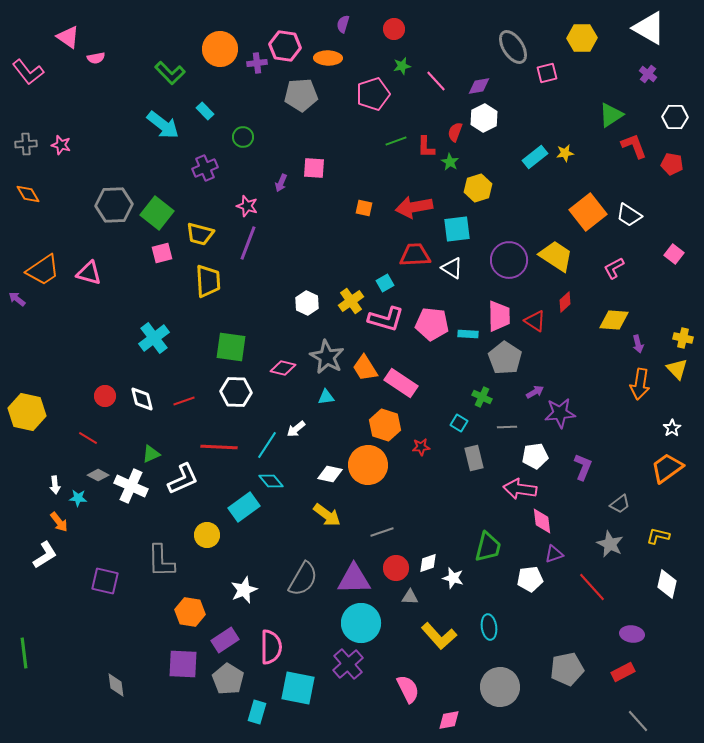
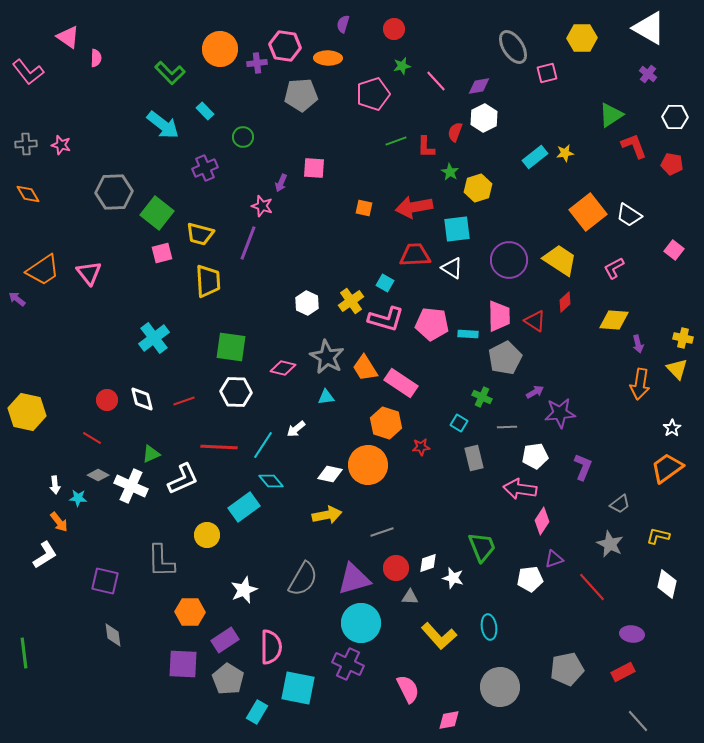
pink semicircle at (96, 58): rotated 78 degrees counterclockwise
green star at (450, 162): moved 10 px down
gray hexagon at (114, 205): moved 13 px up
pink star at (247, 206): moved 15 px right
pink square at (674, 254): moved 4 px up
yellow trapezoid at (556, 256): moved 4 px right, 4 px down
pink triangle at (89, 273): rotated 36 degrees clockwise
cyan square at (385, 283): rotated 30 degrees counterclockwise
gray pentagon at (505, 358): rotated 12 degrees clockwise
red circle at (105, 396): moved 2 px right, 4 px down
orange hexagon at (385, 425): moved 1 px right, 2 px up
red line at (88, 438): moved 4 px right
cyan line at (267, 445): moved 4 px left
yellow arrow at (327, 515): rotated 48 degrees counterclockwise
pink diamond at (542, 521): rotated 40 degrees clockwise
green trapezoid at (488, 547): moved 6 px left; rotated 36 degrees counterclockwise
purple triangle at (554, 554): moved 5 px down
purple triangle at (354, 579): rotated 15 degrees counterclockwise
orange hexagon at (190, 612): rotated 8 degrees counterclockwise
purple cross at (348, 664): rotated 24 degrees counterclockwise
gray diamond at (116, 685): moved 3 px left, 50 px up
cyan rectangle at (257, 712): rotated 15 degrees clockwise
